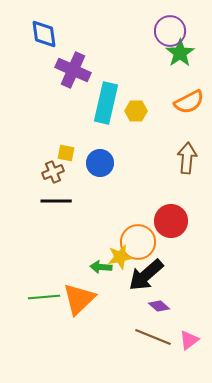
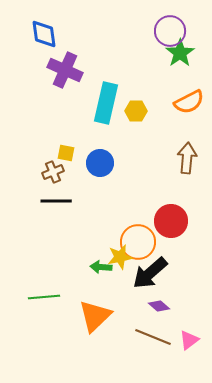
purple cross: moved 8 px left
black arrow: moved 4 px right, 2 px up
orange triangle: moved 16 px right, 17 px down
